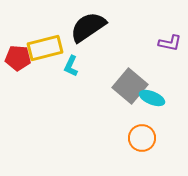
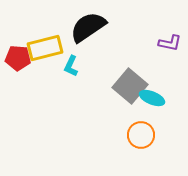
orange circle: moved 1 px left, 3 px up
